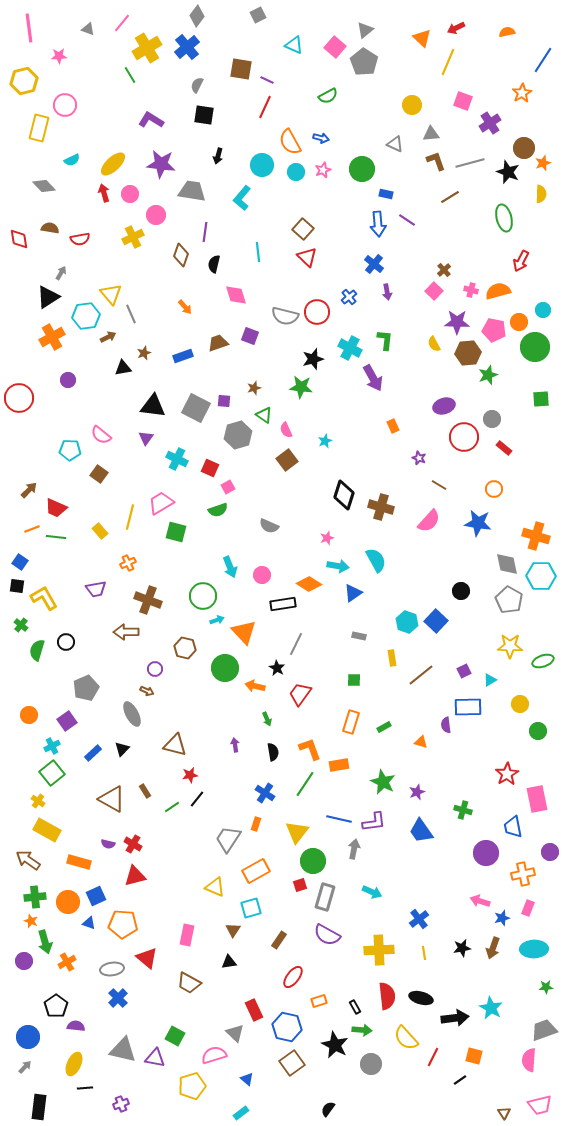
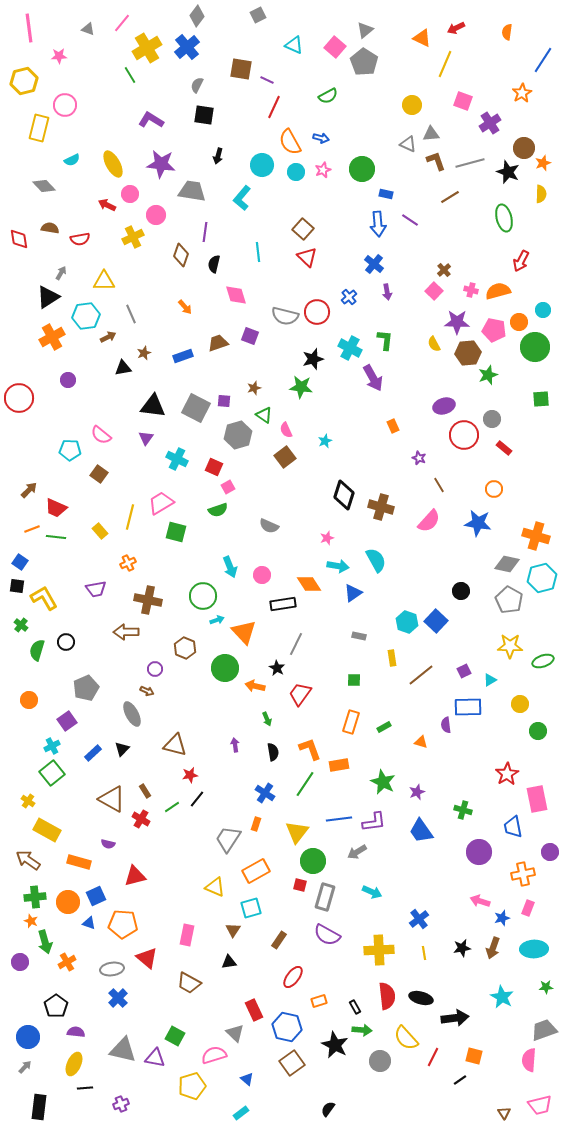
orange semicircle at (507, 32): rotated 70 degrees counterclockwise
orange triangle at (422, 38): rotated 18 degrees counterclockwise
yellow line at (448, 62): moved 3 px left, 2 px down
red line at (265, 107): moved 9 px right
gray triangle at (395, 144): moved 13 px right
yellow ellipse at (113, 164): rotated 76 degrees counterclockwise
red arrow at (104, 193): moved 3 px right, 12 px down; rotated 48 degrees counterclockwise
purple line at (407, 220): moved 3 px right
yellow triangle at (111, 294): moved 7 px left, 13 px up; rotated 50 degrees counterclockwise
red circle at (464, 437): moved 2 px up
brown square at (287, 460): moved 2 px left, 3 px up
red square at (210, 468): moved 4 px right, 1 px up
brown line at (439, 485): rotated 28 degrees clockwise
gray diamond at (507, 564): rotated 65 degrees counterclockwise
cyan hexagon at (541, 576): moved 1 px right, 2 px down; rotated 16 degrees counterclockwise
orange diamond at (309, 584): rotated 25 degrees clockwise
brown cross at (148, 600): rotated 8 degrees counterclockwise
brown hexagon at (185, 648): rotated 10 degrees clockwise
orange circle at (29, 715): moved 15 px up
yellow cross at (38, 801): moved 10 px left
blue line at (339, 819): rotated 20 degrees counterclockwise
red cross at (133, 844): moved 8 px right, 25 px up
gray arrow at (354, 849): moved 3 px right, 3 px down; rotated 132 degrees counterclockwise
purple circle at (486, 853): moved 7 px left, 1 px up
red square at (300, 885): rotated 32 degrees clockwise
purple circle at (24, 961): moved 4 px left, 1 px down
cyan star at (491, 1008): moved 11 px right, 11 px up
purple semicircle at (76, 1026): moved 6 px down
gray circle at (371, 1064): moved 9 px right, 3 px up
